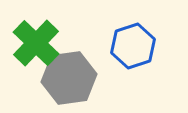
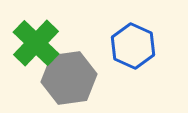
blue hexagon: rotated 18 degrees counterclockwise
